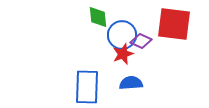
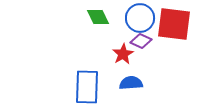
green diamond: rotated 20 degrees counterclockwise
blue circle: moved 18 px right, 17 px up
red star: rotated 10 degrees counterclockwise
